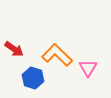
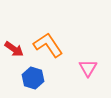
orange L-shape: moved 9 px left, 10 px up; rotated 12 degrees clockwise
